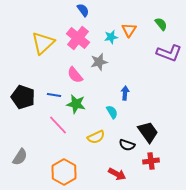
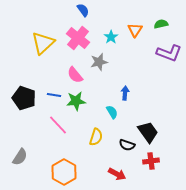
green semicircle: rotated 64 degrees counterclockwise
orange triangle: moved 6 px right
cyan star: rotated 24 degrees counterclockwise
black pentagon: moved 1 px right, 1 px down
green star: moved 3 px up; rotated 18 degrees counterclockwise
yellow semicircle: rotated 48 degrees counterclockwise
